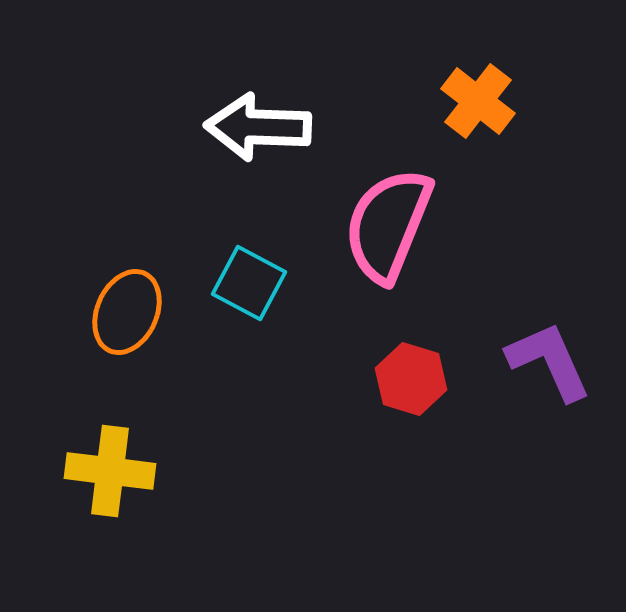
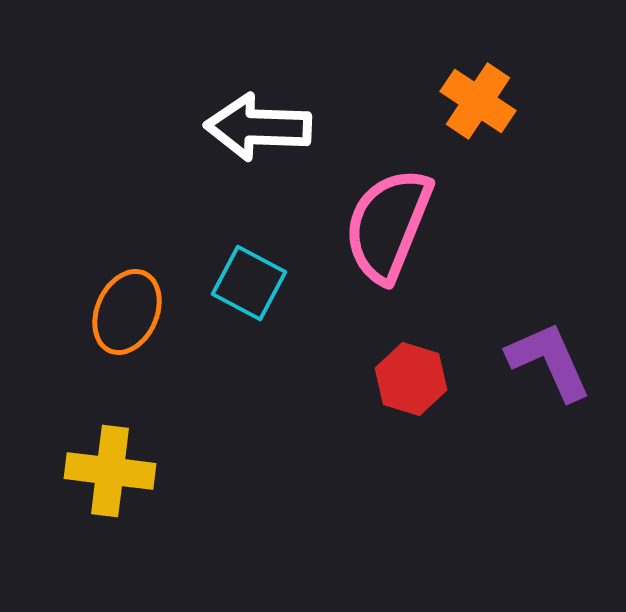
orange cross: rotated 4 degrees counterclockwise
